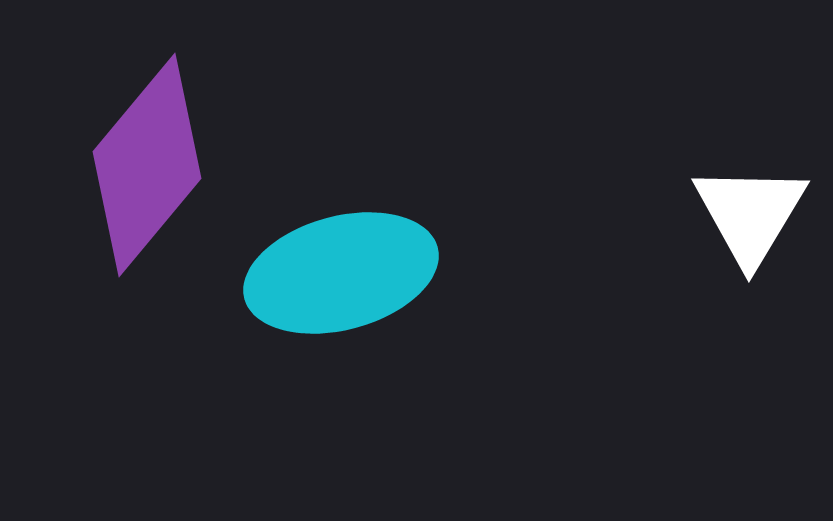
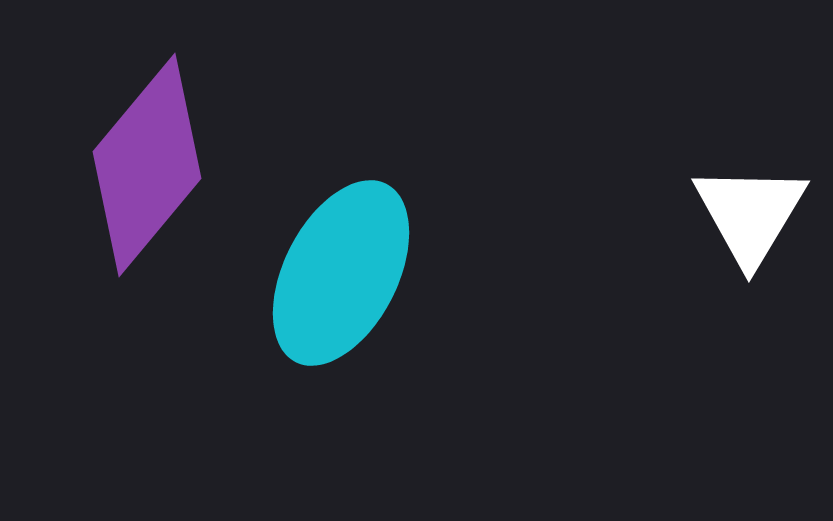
cyan ellipse: rotated 48 degrees counterclockwise
